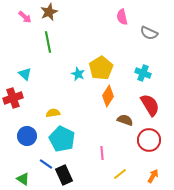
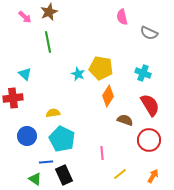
yellow pentagon: rotated 30 degrees counterclockwise
red cross: rotated 12 degrees clockwise
blue line: moved 2 px up; rotated 40 degrees counterclockwise
green triangle: moved 12 px right
